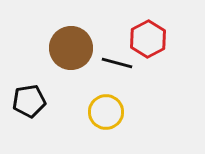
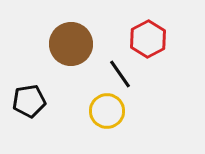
brown circle: moved 4 px up
black line: moved 3 px right, 11 px down; rotated 40 degrees clockwise
yellow circle: moved 1 px right, 1 px up
